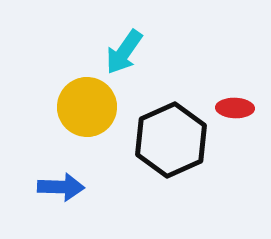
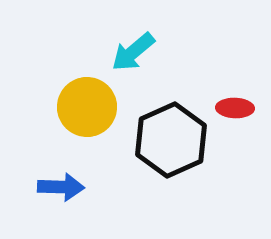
cyan arrow: moved 9 px right; rotated 15 degrees clockwise
